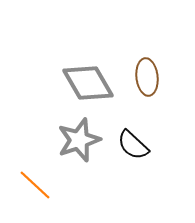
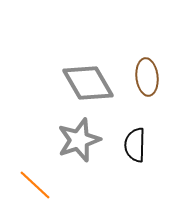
black semicircle: moved 2 px right; rotated 48 degrees clockwise
